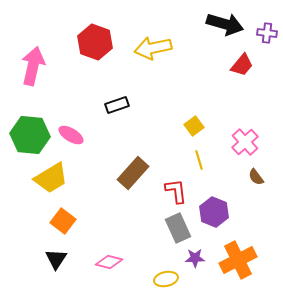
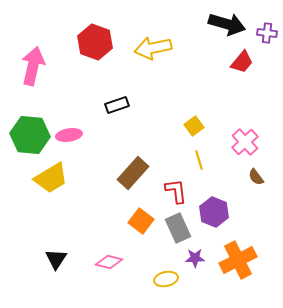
black arrow: moved 2 px right
red trapezoid: moved 3 px up
pink ellipse: moved 2 px left; rotated 40 degrees counterclockwise
orange square: moved 78 px right
